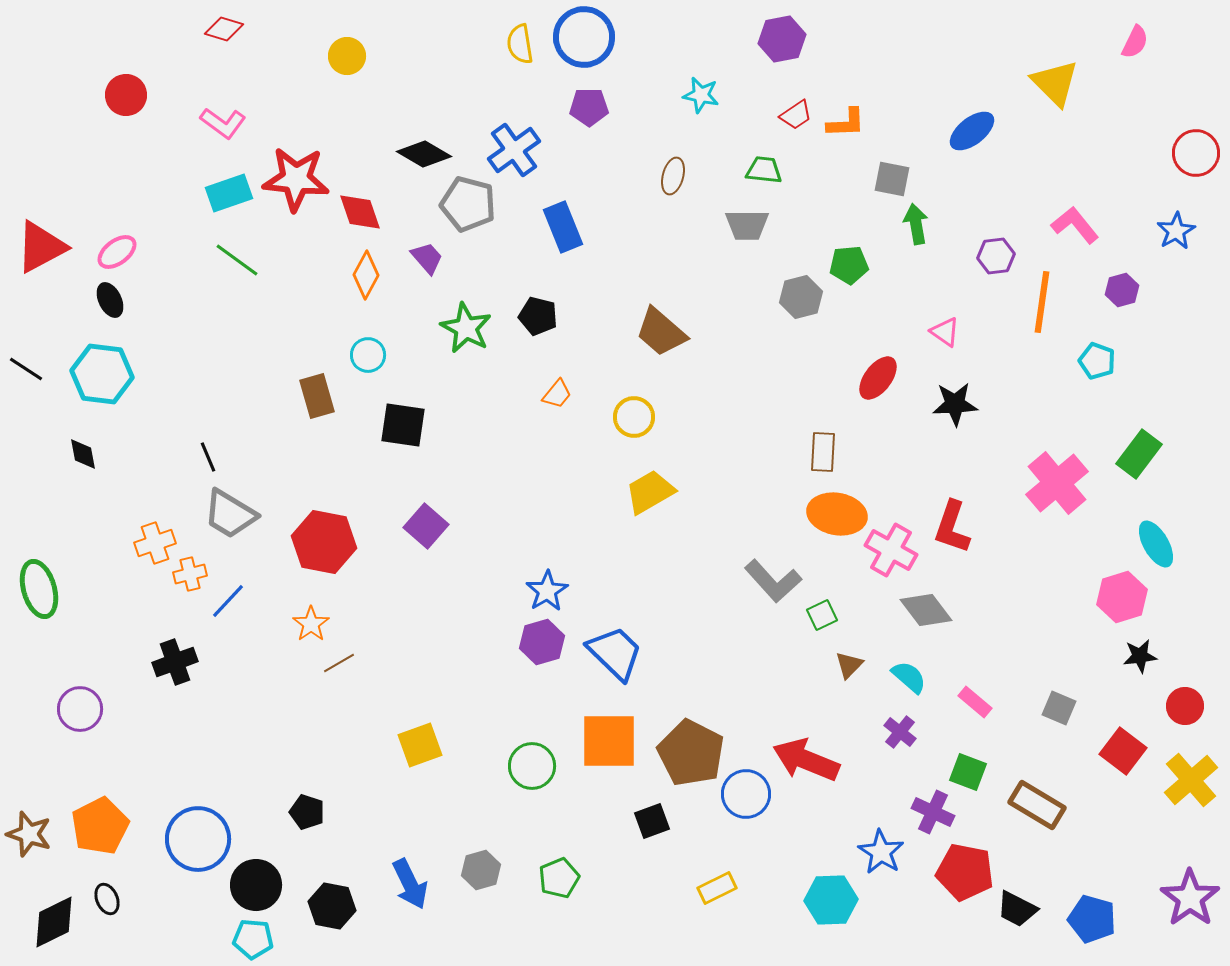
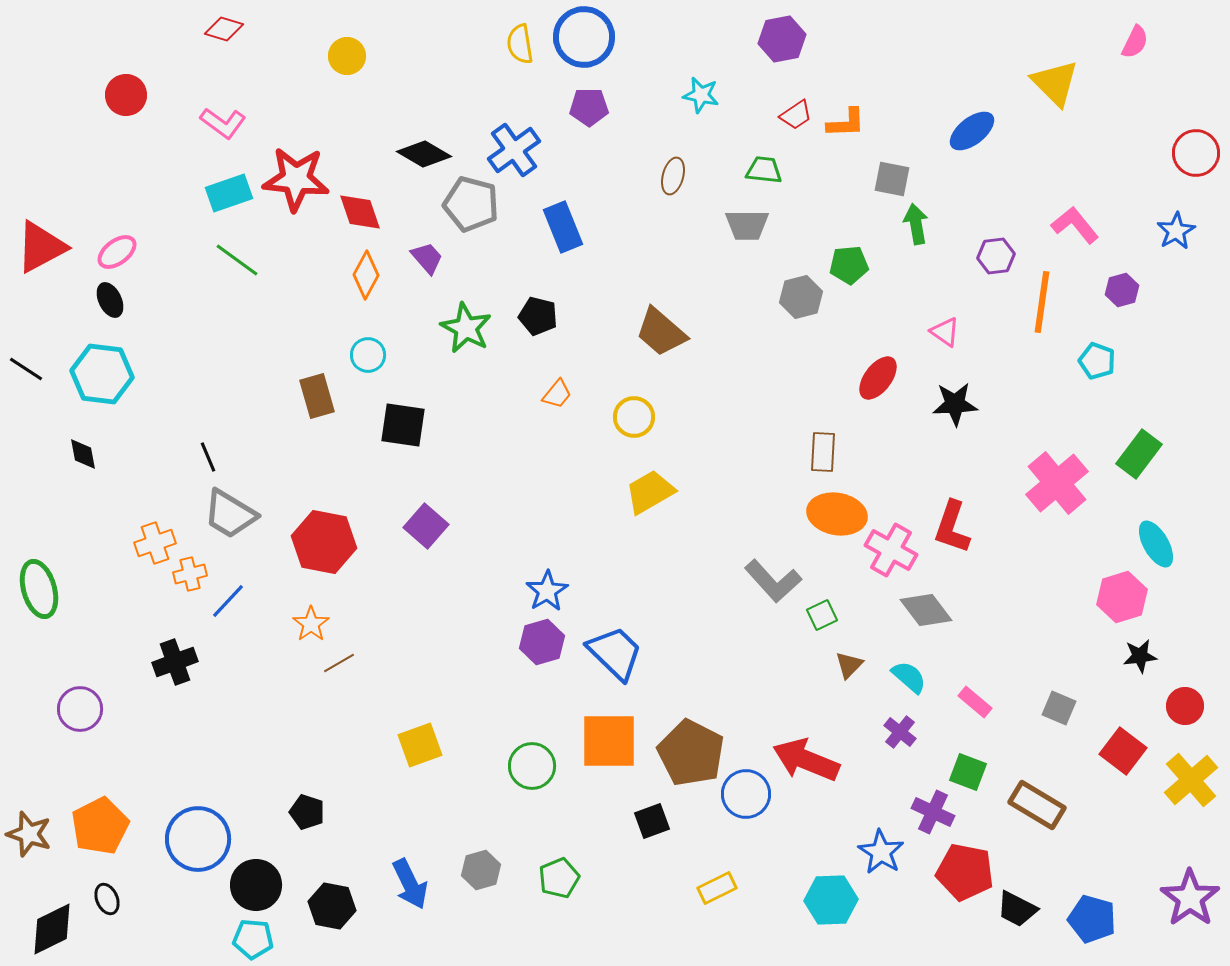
gray pentagon at (468, 204): moved 3 px right
black diamond at (54, 922): moved 2 px left, 7 px down
